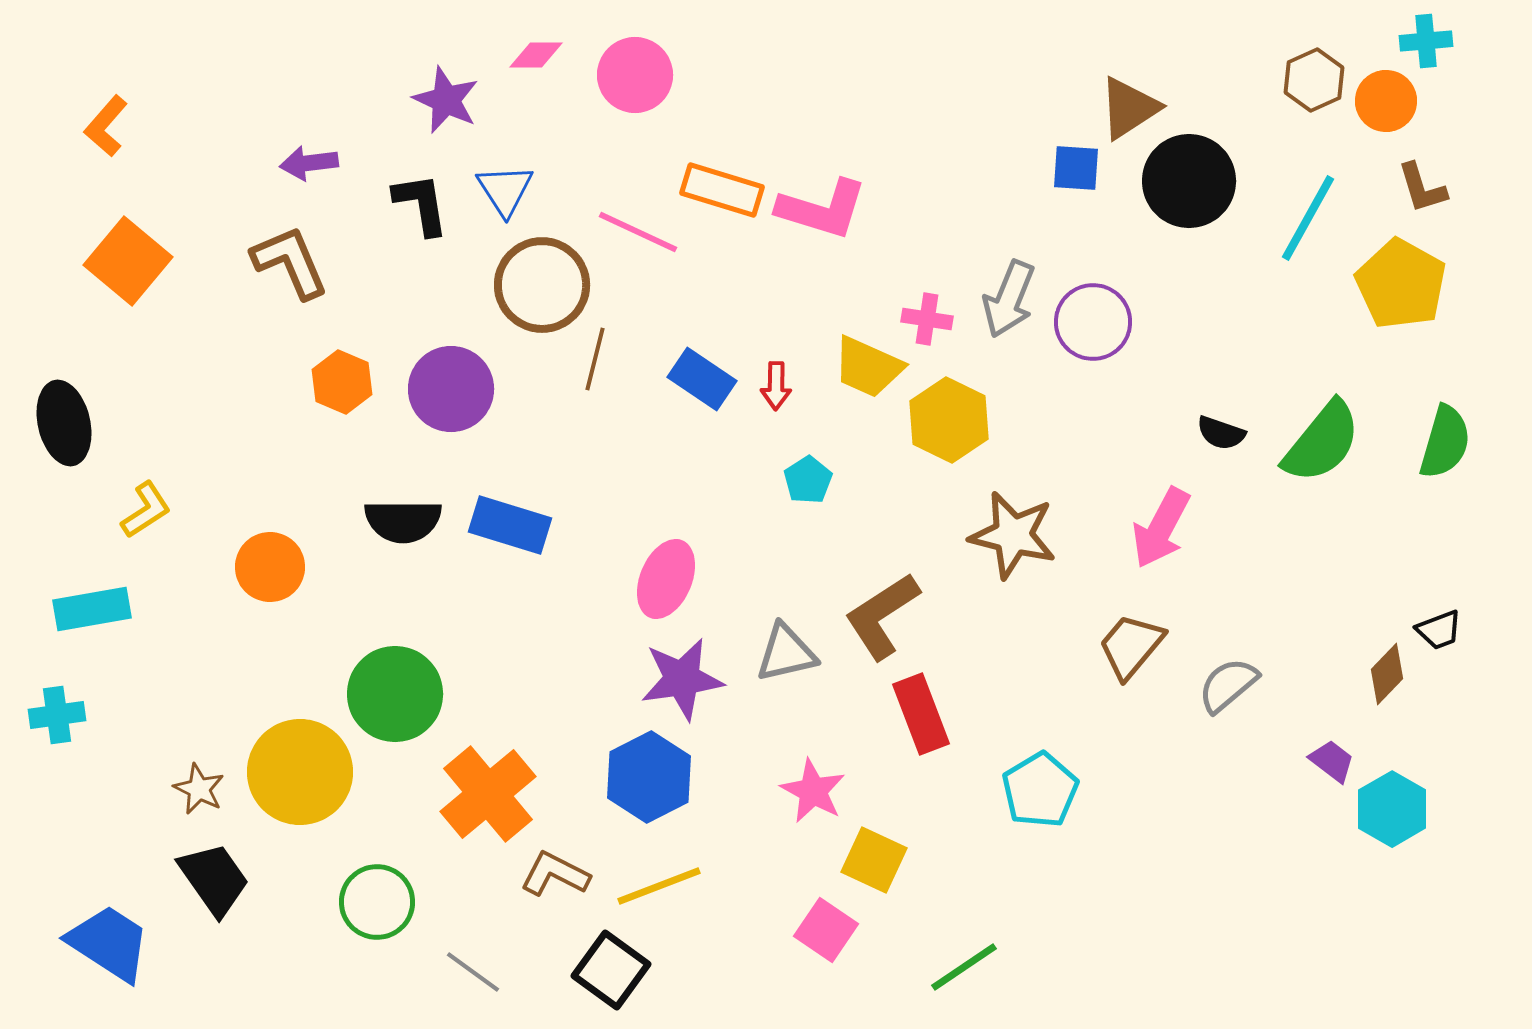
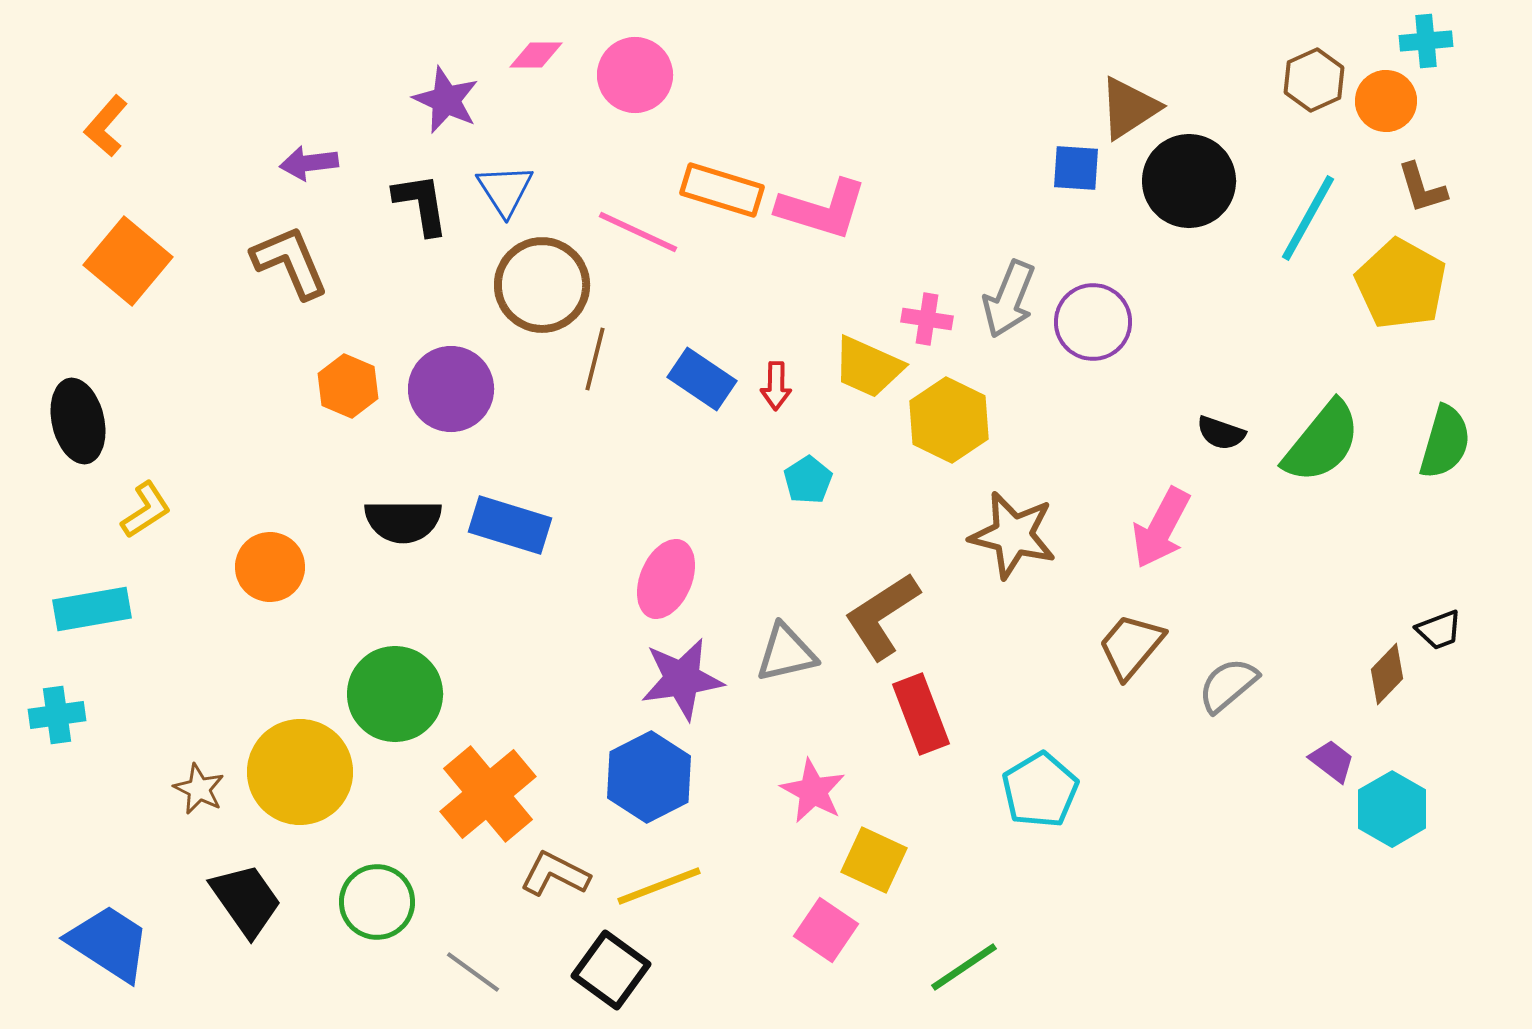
orange hexagon at (342, 382): moved 6 px right, 4 px down
black ellipse at (64, 423): moved 14 px right, 2 px up
black trapezoid at (214, 879): moved 32 px right, 21 px down
